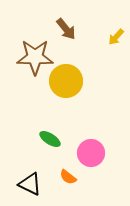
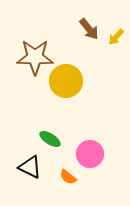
brown arrow: moved 23 px right
pink circle: moved 1 px left, 1 px down
black triangle: moved 17 px up
